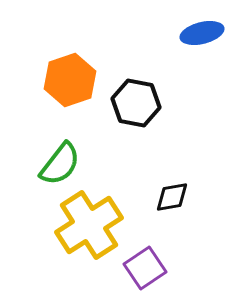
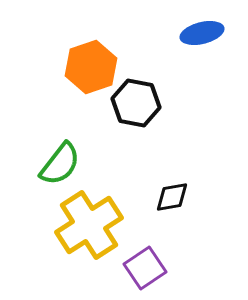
orange hexagon: moved 21 px right, 13 px up
